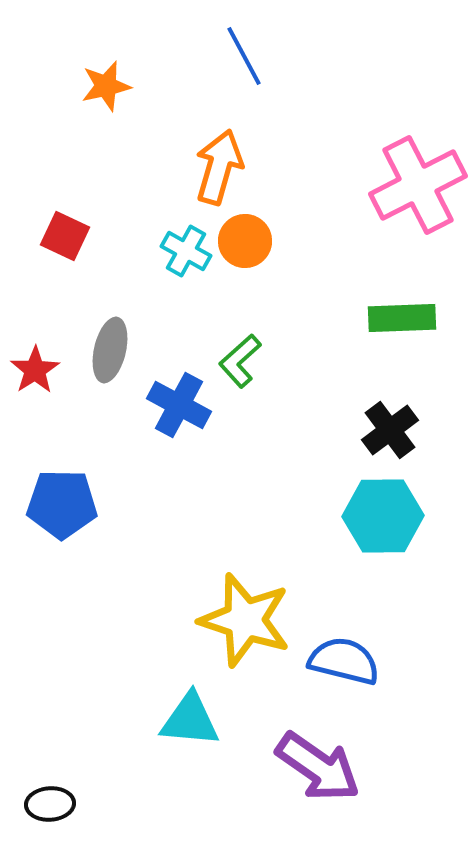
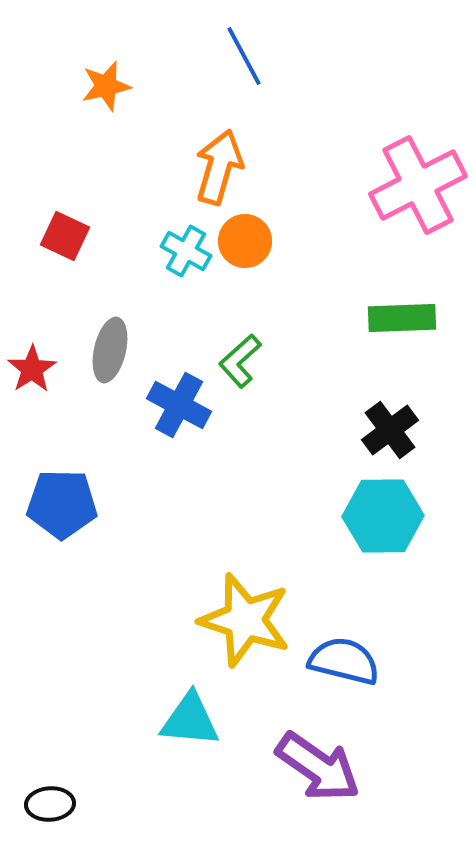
red star: moved 3 px left, 1 px up
